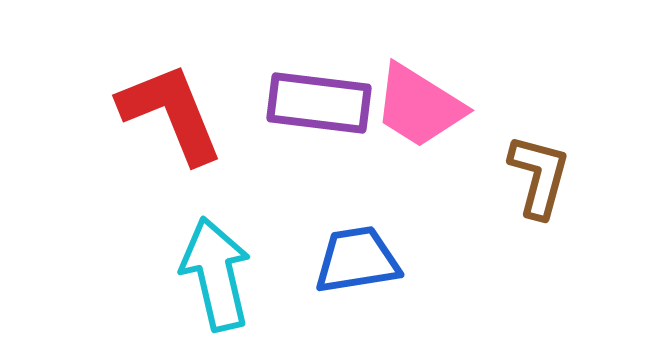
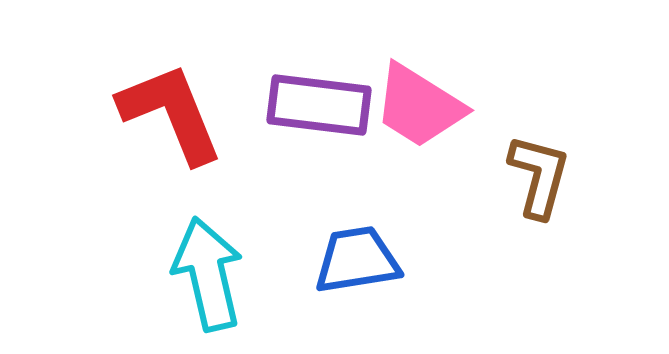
purple rectangle: moved 2 px down
cyan arrow: moved 8 px left
